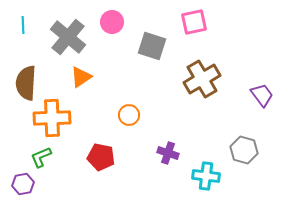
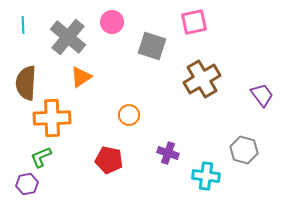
red pentagon: moved 8 px right, 3 px down
purple hexagon: moved 4 px right
